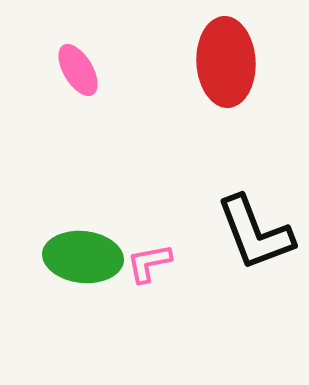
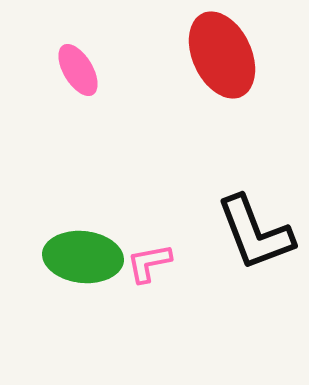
red ellipse: moved 4 px left, 7 px up; rotated 22 degrees counterclockwise
